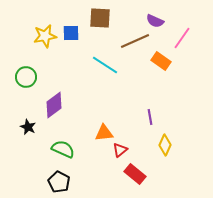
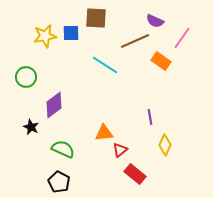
brown square: moved 4 px left
black star: moved 3 px right
